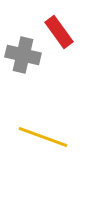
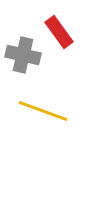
yellow line: moved 26 px up
